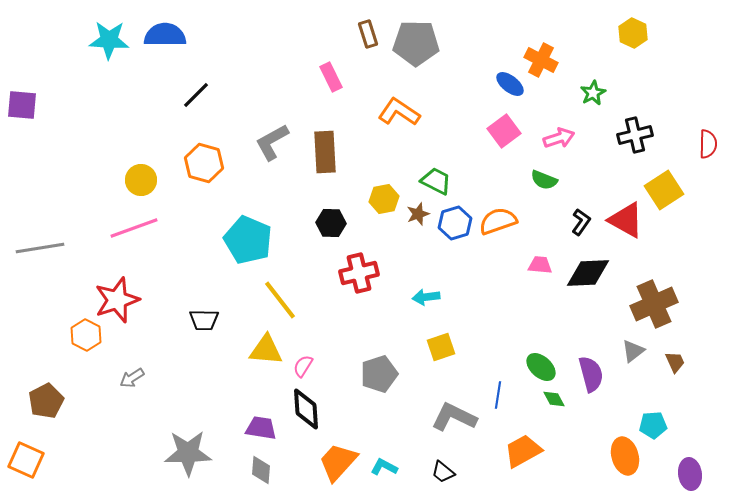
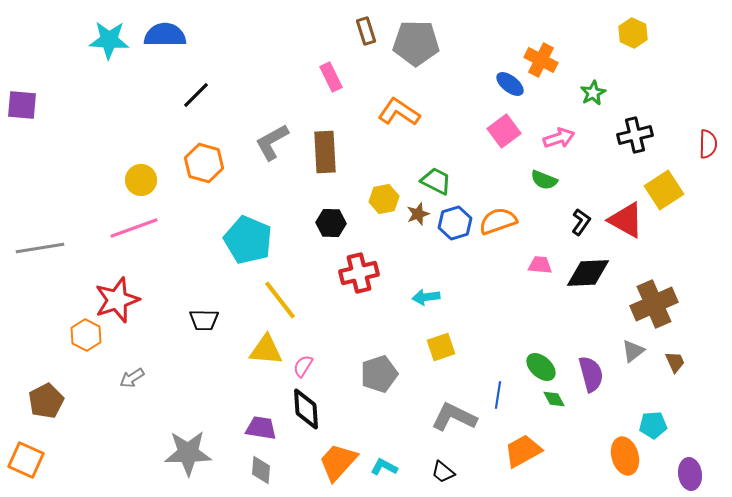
brown rectangle at (368, 34): moved 2 px left, 3 px up
